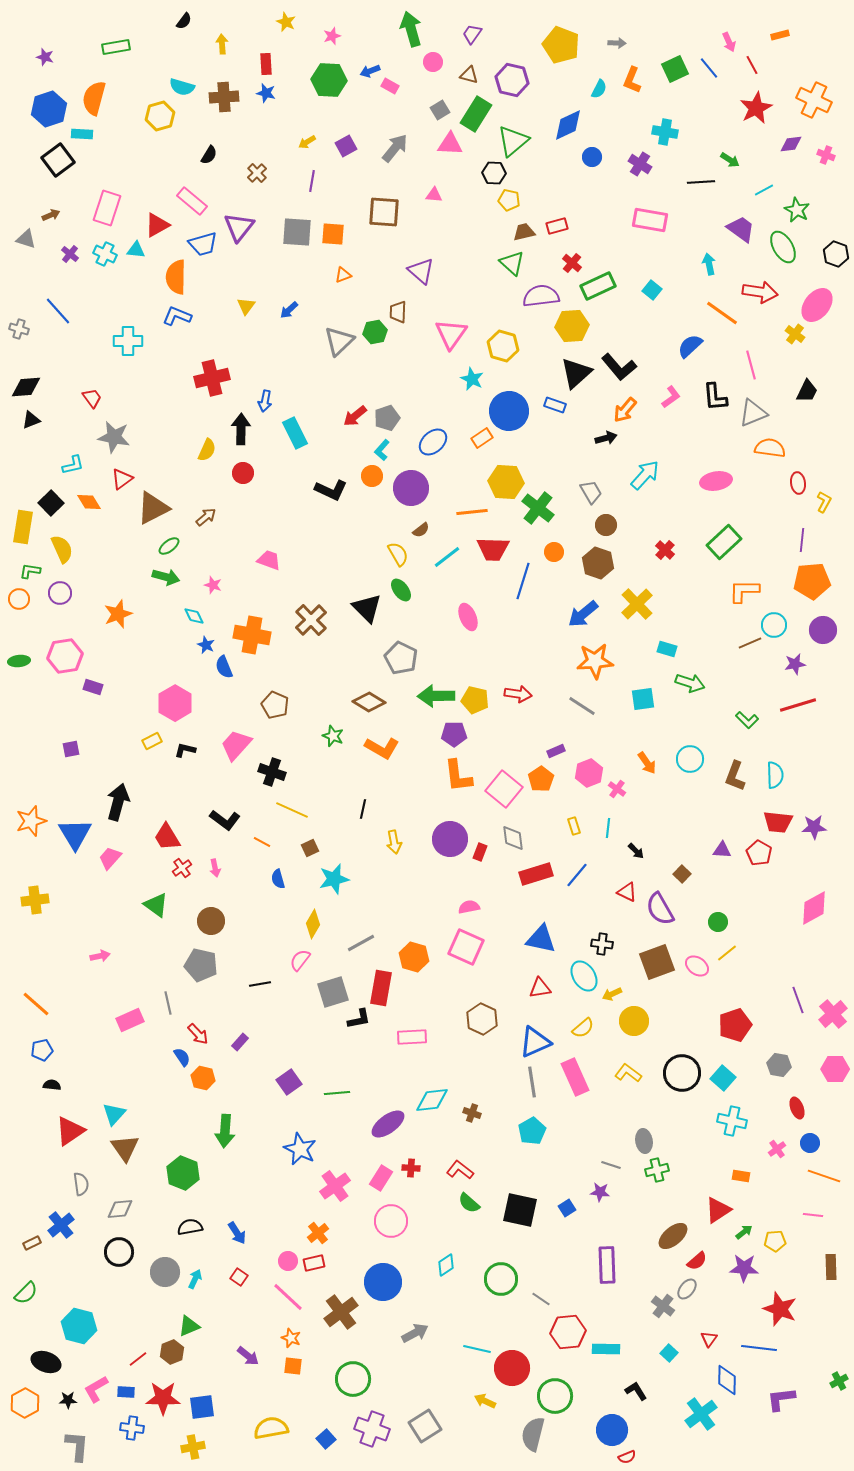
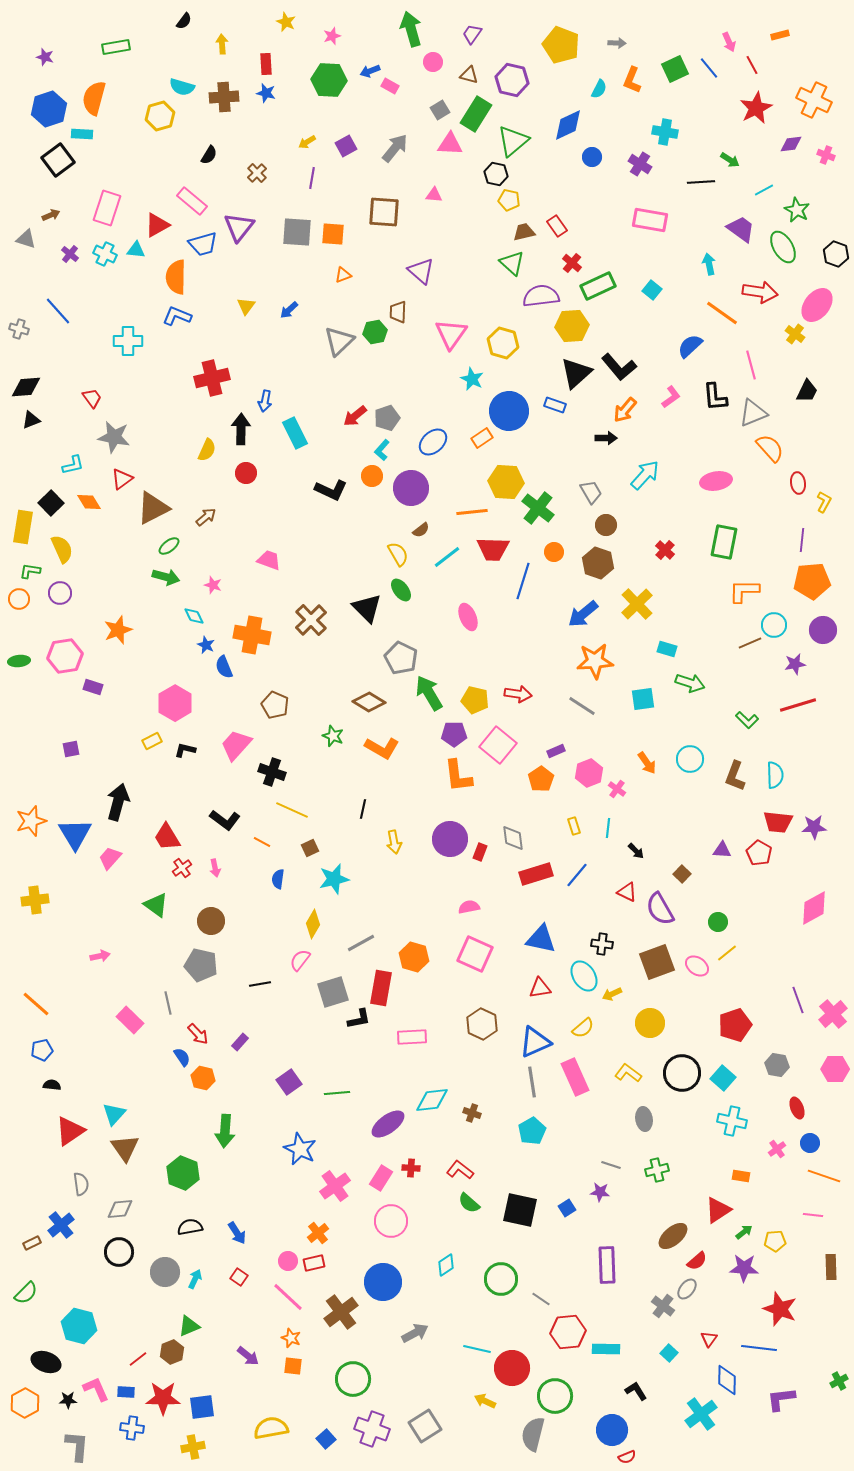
black hexagon at (494, 173): moved 2 px right, 1 px down; rotated 10 degrees clockwise
purple line at (312, 181): moved 3 px up
red rectangle at (557, 226): rotated 70 degrees clockwise
yellow hexagon at (503, 346): moved 3 px up
black arrow at (606, 438): rotated 15 degrees clockwise
orange semicircle at (770, 448): rotated 40 degrees clockwise
red circle at (243, 473): moved 3 px right
green rectangle at (724, 542): rotated 36 degrees counterclockwise
orange star at (118, 614): moved 16 px down
green arrow at (436, 696): moved 7 px left, 3 px up; rotated 60 degrees clockwise
pink square at (504, 789): moved 6 px left, 44 px up
blue semicircle at (278, 879): rotated 24 degrees clockwise
pink square at (466, 947): moved 9 px right, 7 px down
brown hexagon at (482, 1019): moved 5 px down
pink rectangle at (130, 1020): rotated 68 degrees clockwise
yellow circle at (634, 1021): moved 16 px right, 2 px down
gray hexagon at (779, 1065): moved 2 px left
gray ellipse at (644, 1141): moved 22 px up
pink L-shape at (96, 1389): rotated 96 degrees clockwise
